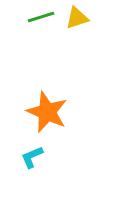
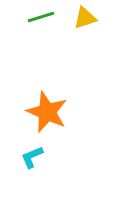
yellow triangle: moved 8 px right
